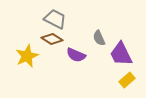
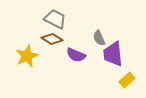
purple trapezoid: moved 8 px left; rotated 20 degrees clockwise
